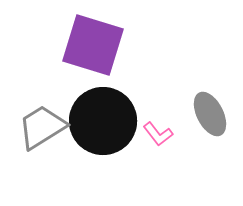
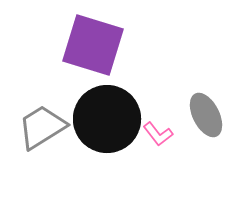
gray ellipse: moved 4 px left, 1 px down
black circle: moved 4 px right, 2 px up
